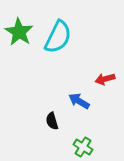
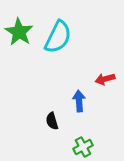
blue arrow: rotated 55 degrees clockwise
green cross: rotated 30 degrees clockwise
